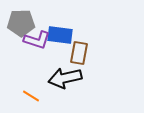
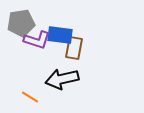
gray pentagon: rotated 8 degrees counterclockwise
brown rectangle: moved 5 px left, 5 px up
black arrow: moved 3 px left, 1 px down
orange line: moved 1 px left, 1 px down
